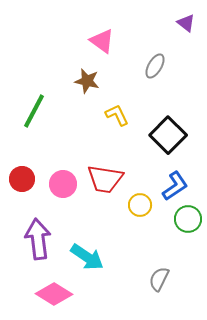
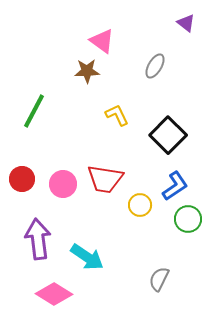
brown star: moved 10 px up; rotated 15 degrees counterclockwise
